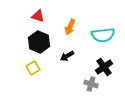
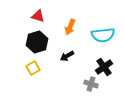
black hexagon: moved 2 px left; rotated 20 degrees clockwise
